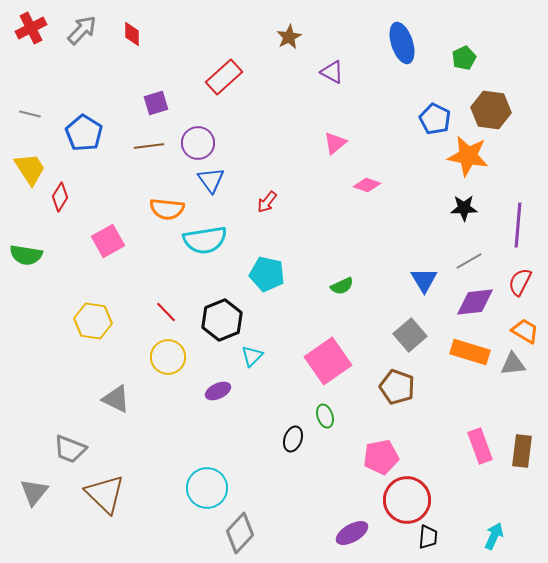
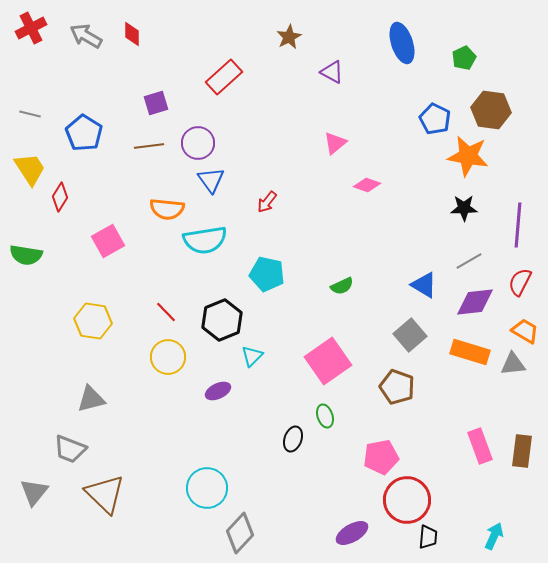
gray arrow at (82, 30): moved 4 px right, 6 px down; rotated 104 degrees counterclockwise
blue triangle at (424, 280): moved 5 px down; rotated 28 degrees counterclockwise
gray triangle at (116, 399): moved 25 px left; rotated 40 degrees counterclockwise
